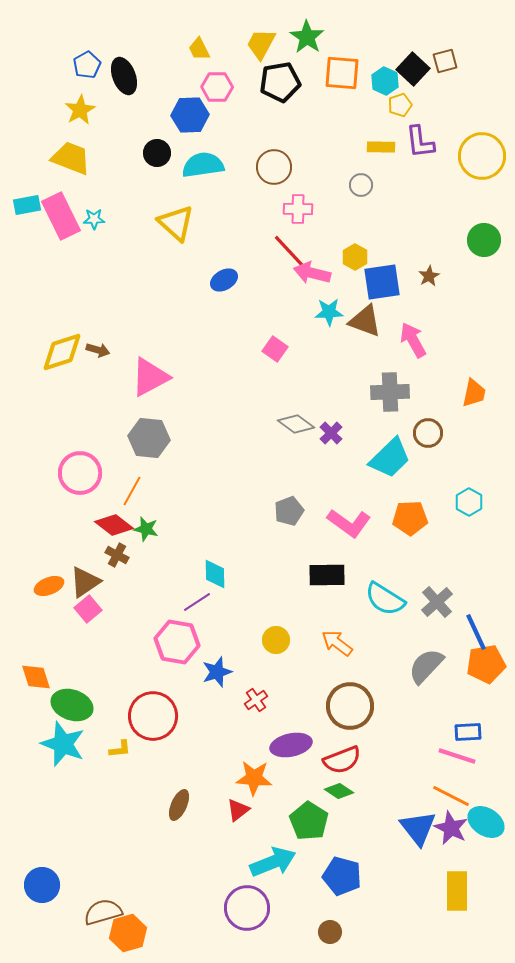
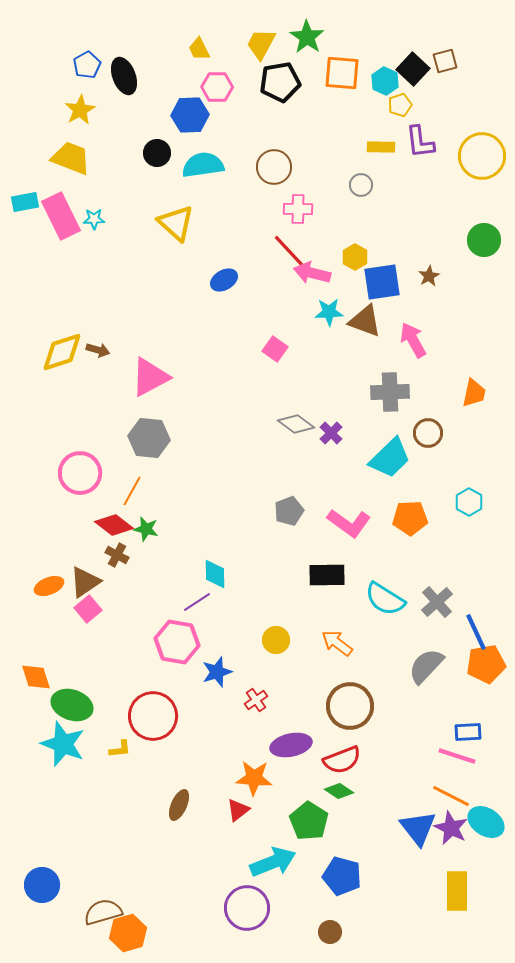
cyan rectangle at (27, 205): moved 2 px left, 3 px up
